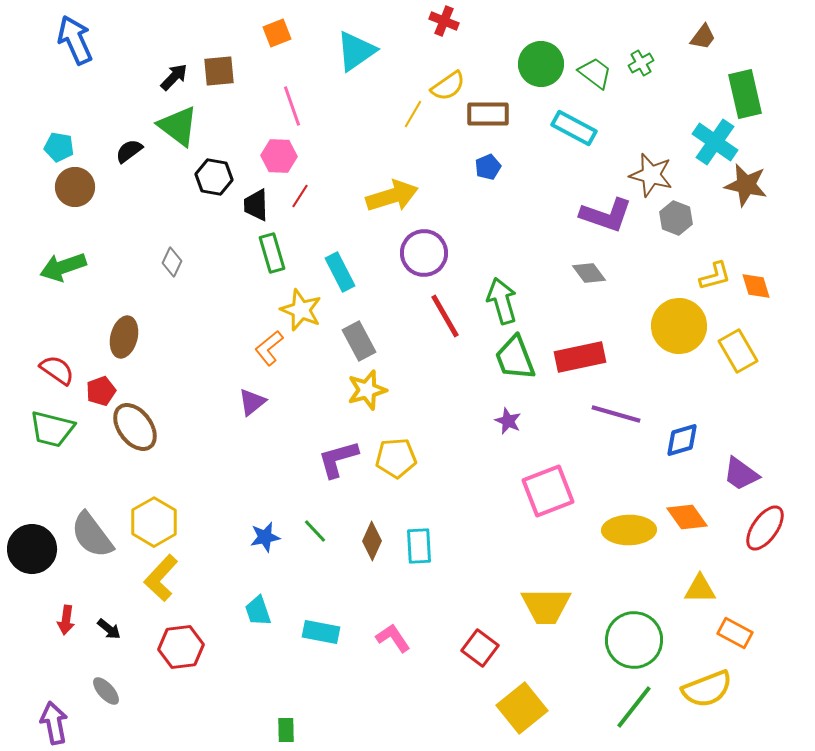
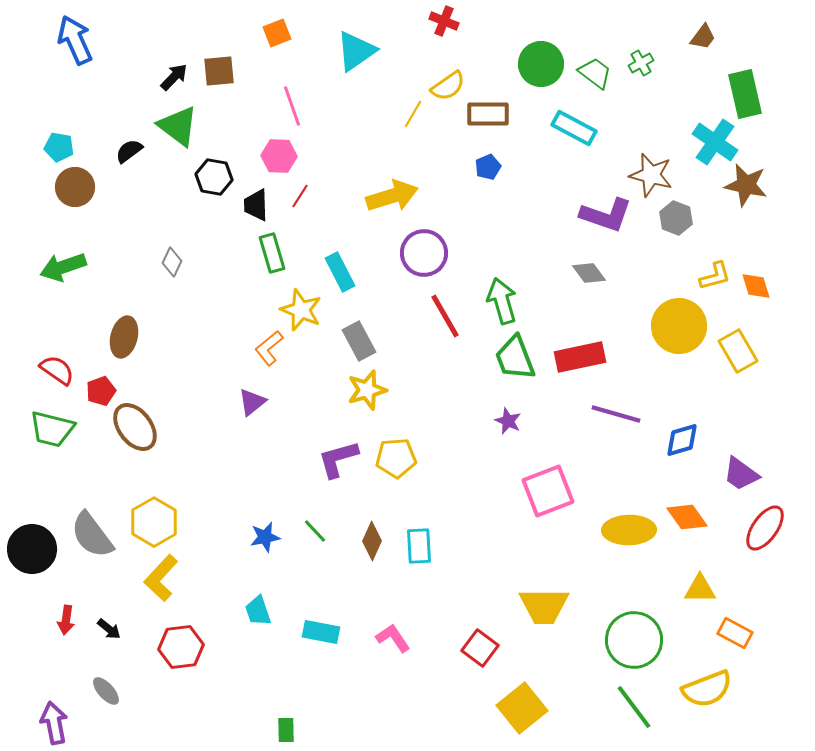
yellow trapezoid at (546, 606): moved 2 px left
green line at (634, 707): rotated 75 degrees counterclockwise
